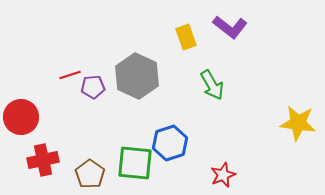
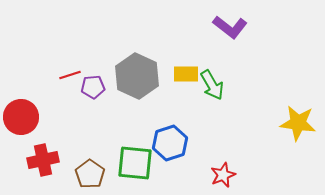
yellow rectangle: moved 37 px down; rotated 70 degrees counterclockwise
